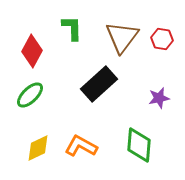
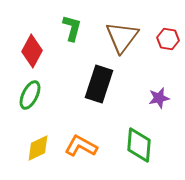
green L-shape: rotated 16 degrees clockwise
red hexagon: moved 6 px right
black rectangle: rotated 30 degrees counterclockwise
green ellipse: rotated 20 degrees counterclockwise
